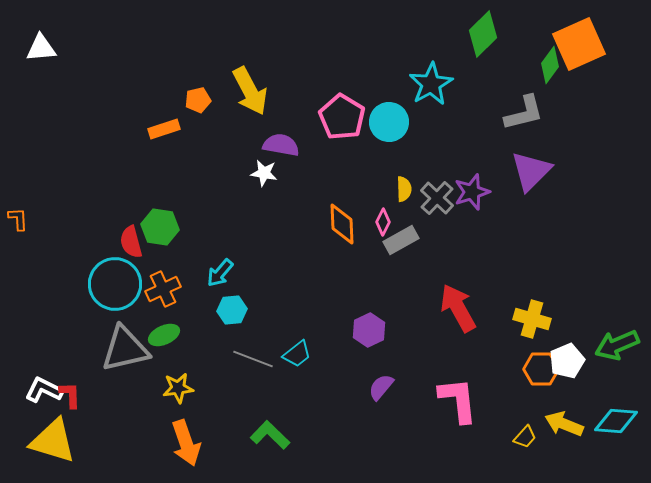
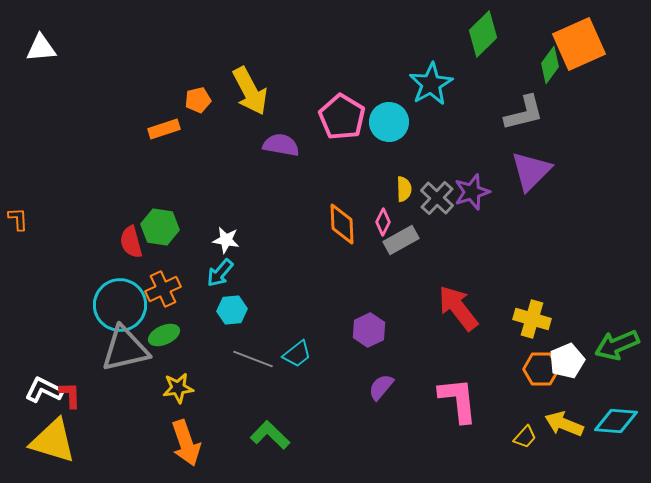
white star at (264, 173): moved 38 px left, 67 px down
cyan circle at (115, 284): moved 5 px right, 21 px down
red arrow at (458, 308): rotated 9 degrees counterclockwise
